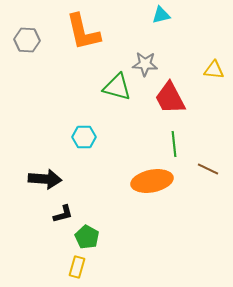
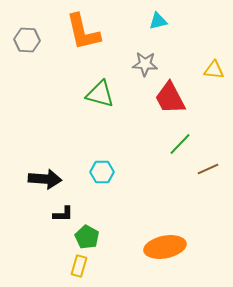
cyan triangle: moved 3 px left, 6 px down
green triangle: moved 17 px left, 7 px down
cyan hexagon: moved 18 px right, 35 px down
green line: moved 6 px right; rotated 50 degrees clockwise
brown line: rotated 50 degrees counterclockwise
orange ellipse: moved 13 px right, 66 px down
black L-shape: rotated 15 degrees clockwise
yellow rectangle: moved 2 px right, 1 px up
